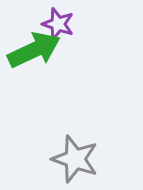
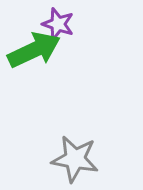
gray star: rotated 9 degrees counterclockwise
